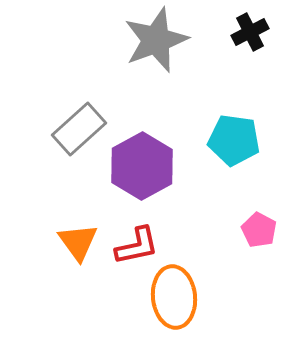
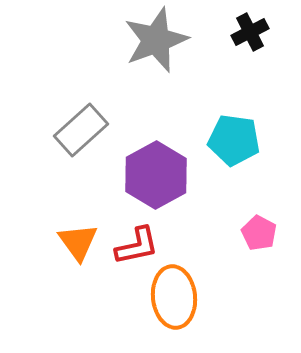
gray rectangle: moved 2 px right, 1 px down
purple hexagon: moved 14 px right, 9 px down
pink pentagon: moved 3 px down
